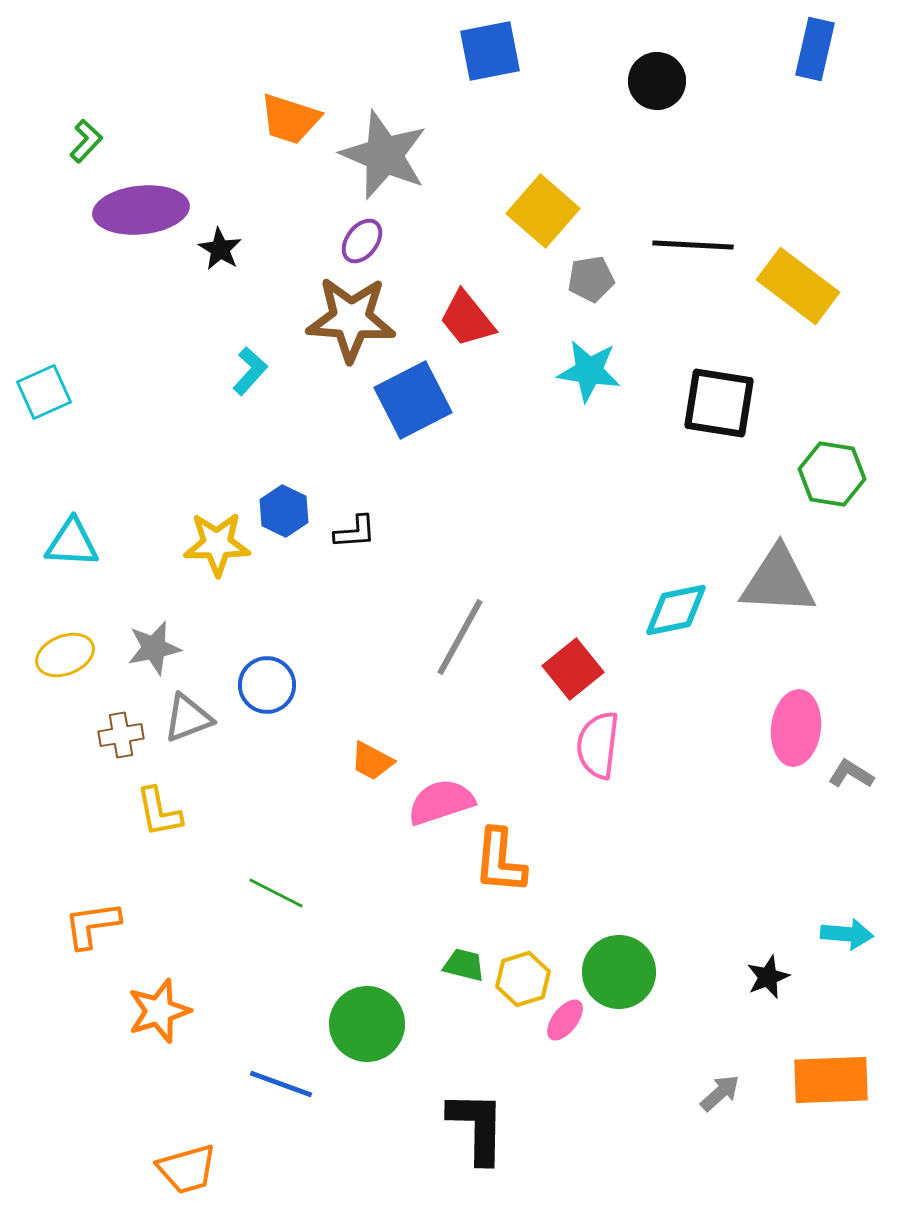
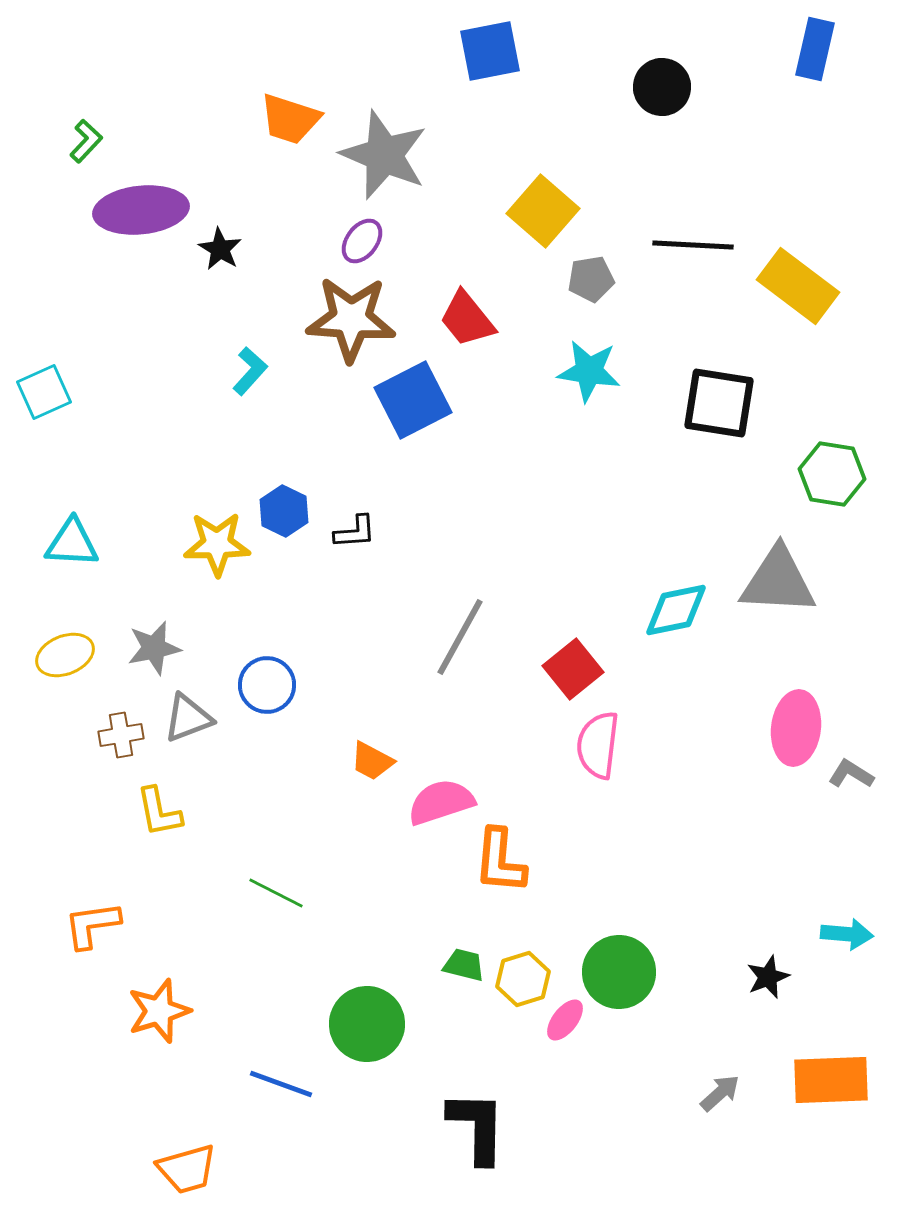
black circle at (657, 81): moved 5 px right, 6 px down
